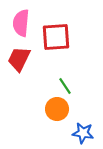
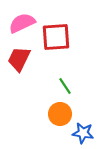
pink semicircle: moved 1 px right; rotated 60 degrees clockwise
orange circle: moved 3 px right, 5 px down
